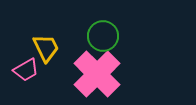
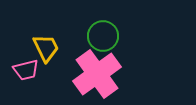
pink trapezoid: rotated 16 degrees clockwise
pink cross: rotated 9 degrees clockwise
